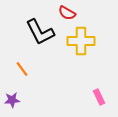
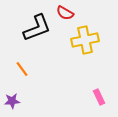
red semicircle: moved 2 px left
black L-shape: moved 3 px left, 4 px up; rotated 84 degrees counterclockwise
yellow cross: moved 4 px right, 1 px up; rotated 12 degrees counterclockwise
purple star: moved 1 px down
